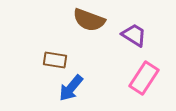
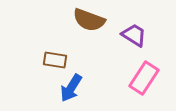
blue arrow: rotated 8 degrees counterclockwise
